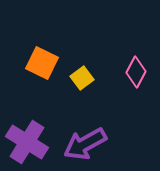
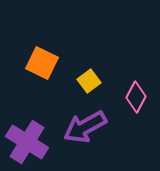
pink diamond: moved 25 px down
yellow square: moved 7 px right, 3 px down
purple arrow: moved 17 px up
